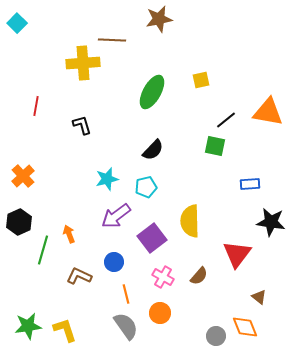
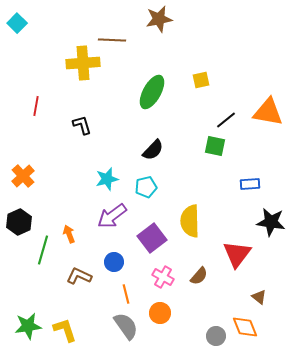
purple arrow: moved 4 px left
